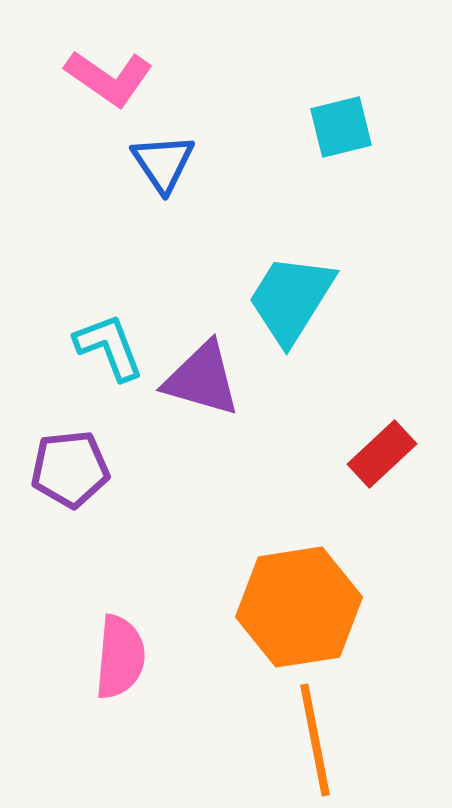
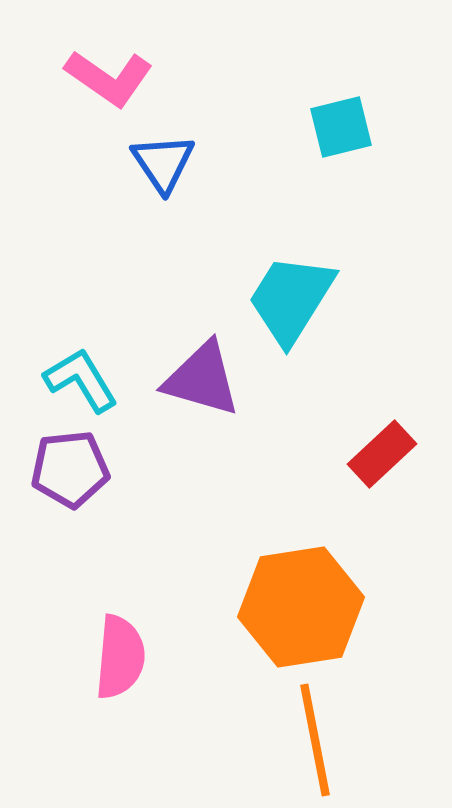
cyan L-shape: moved 28 px left, 33 px down; rotated 10 degrees counterclockwise
orange hexagon: moved 2 px right
